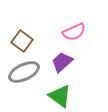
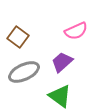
pink semicircle: moved 2 px right, 1 px up
brown square: moved 4 px left, 4 px up
